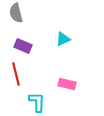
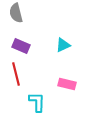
cyan triangle: moved 6 px down
purple rectangle: moved 2 px left
